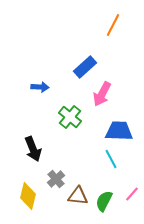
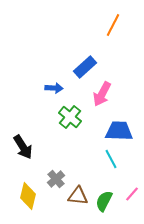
blue arrow: moved 14 px right, 1 px down
black arrow: moved 10 px left, 2 px up; rotated 10 degrees counterclockwise
